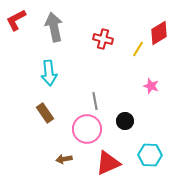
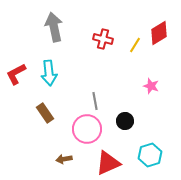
red L-shape: moved 54 px down
yellow line: moved 3 px left, 4 px up
cyan hexagon: rotated 20 degrees counterclockwise
